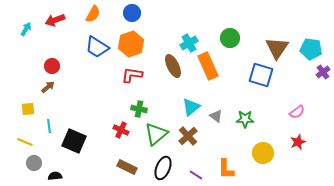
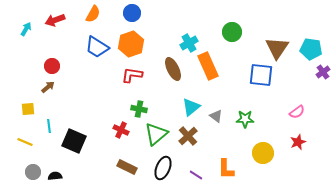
green circle: moved 2 px right, 6 px up
brown ellipse: moved 3 px down
blue square: rotated 10 degrees counterclockwise
gray circle: moved 1 px left, 9 px down
